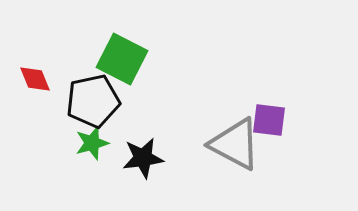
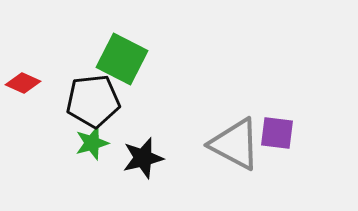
red diamond: moved 12 px left, 4 px down; rotated 44 degrees counterclockwise
black pentagon: rotated 6 degrees clockwise
purple square: moved 8 px right, 13 px down
black star: rotated 6 degrees counterclockwise
